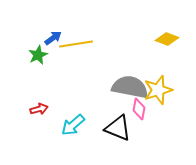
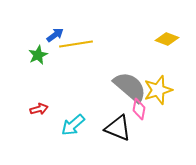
blue arrow: moved 2 px right, 3 px up
gray semicircle: rotated 30 degrees clockwise
